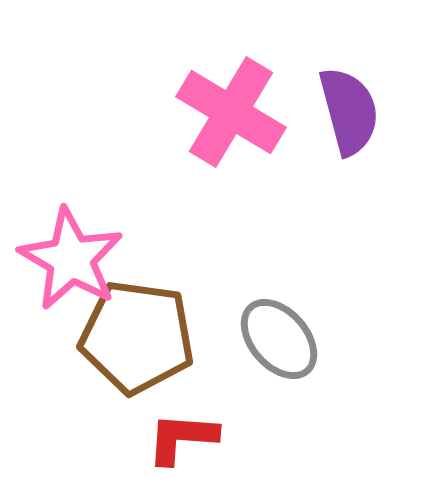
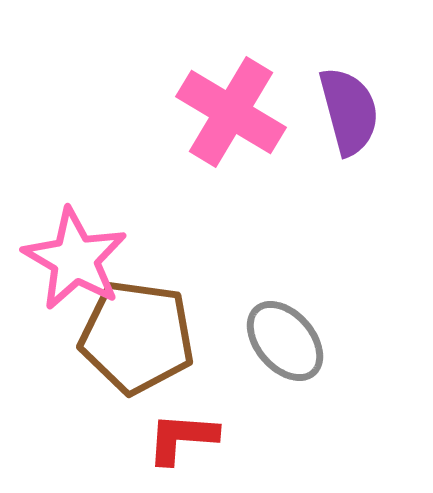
pink star: moved 4 px right
gray ellipse: moved 6 px right, 2 px down
